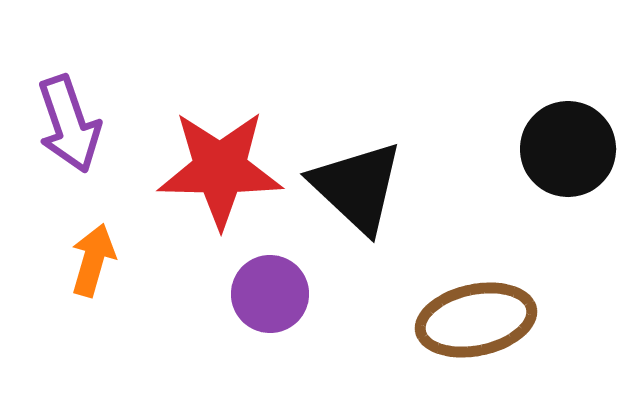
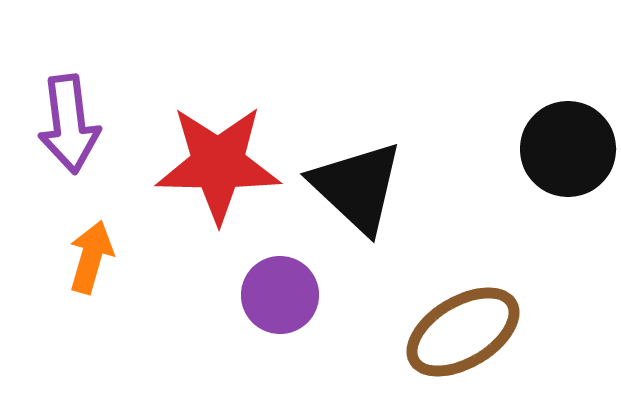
purple arrow: rotated 12 degrees clockwise
red star: moved 2 px left, 5 px up
orange arrow: moved 2 px left, 3 px up
purple circle: moved 10 px right, 1 px down
brown ellipse: moved 13 px left, 12 px down; rotated 19 degrees counterclockwise
